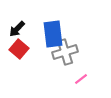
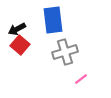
black arrow: rotated 18 degrees clockwise
blue rectangle: moved 14 px up
red square: moved 1 px right, 4 px up
